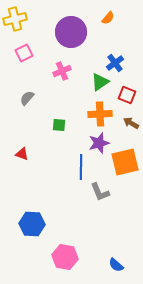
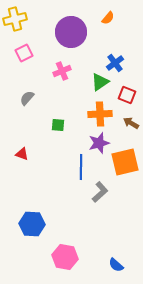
green square: moved 1 px left
gray L-shape: rotated 110 degrees counterclockwise
